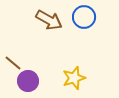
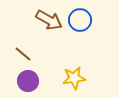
blue circle: moved 4 px left, 3 px down
brown line: moved 10 px right, 9 px up
yellow star: rotated 10 degrees clockwise
